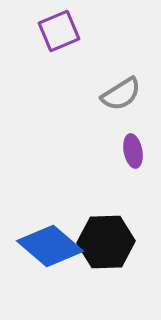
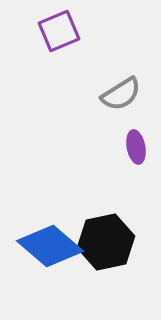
purple ellipse: moved 3 px right, 4 px up
black hexagon: rotated 10 degrees counterclockwise
